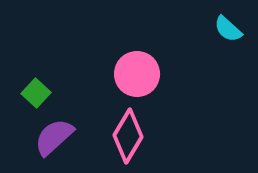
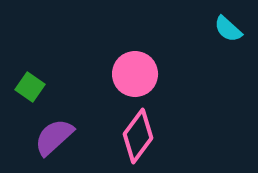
pink circle: moved 2 px left
green square: moved 6 px left, 6 px up; rotated 8 degrees counterclockwise
pink diamond: moved 10 px right; rotated 6 degrees clockwise
